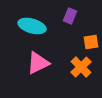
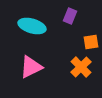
pink triangle: moved 7 px left, 4 px down
